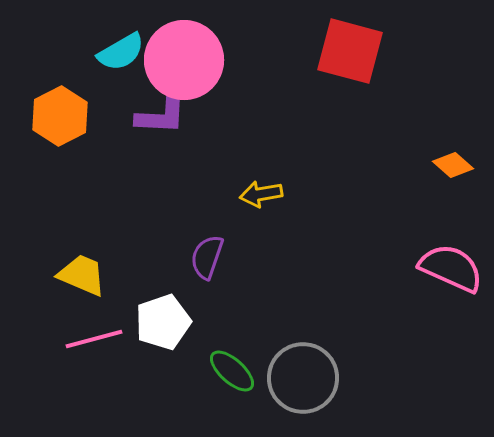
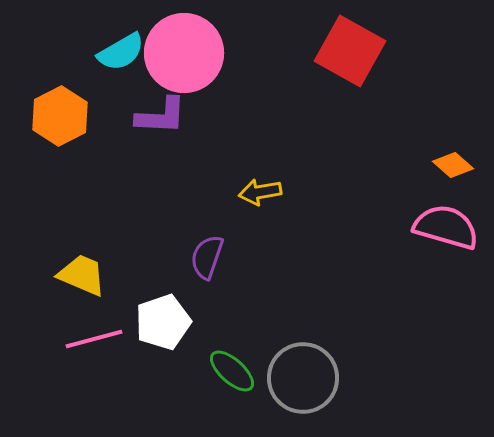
red square: rotated 14 degrees clockwise
pink circle: moved 7 px up
yellow arrow: moved 1 px left, 2 px up
pink semicircle: moved 5 px left, 41 px up; rotated 8 degrees counterclockwise
